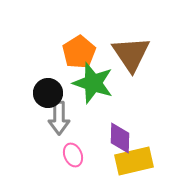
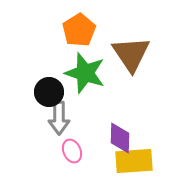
orange pentagon: moved 22 px up
green star: moved 8 px left, 10 px up
black circle: moved 1 px right, 1 px up
pink ellipse: moved 1 px left, 4 px up
yellow rectangle: rotated 9 degrees clockwise
